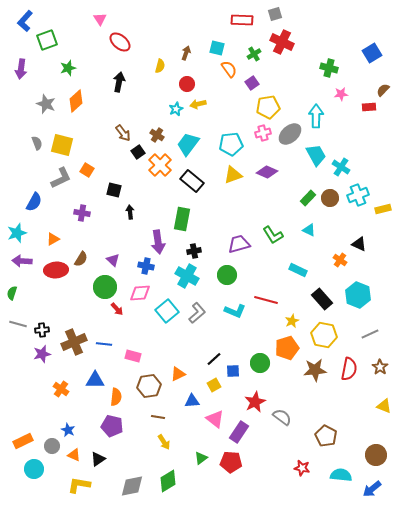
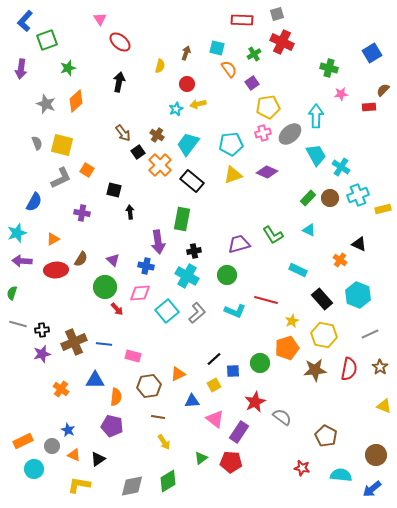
gray square at (275, 14): moved 2 px right
